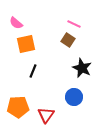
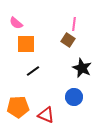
pink line: rotated 72 degrees clockwise
orange square: rotated 12 degrees clockwise
black line: rotated 32 degrees clockwise
red triangle: rotated 42 degrees counterclockwise
